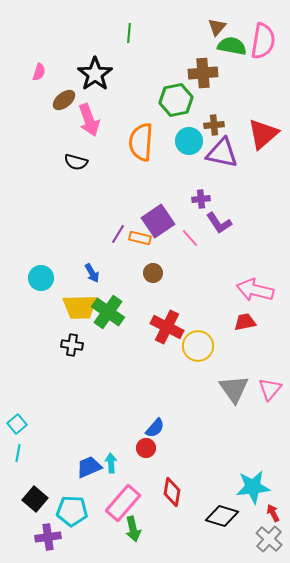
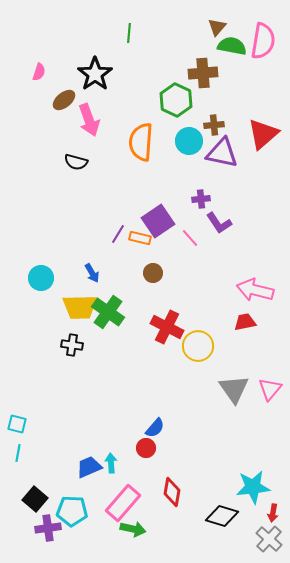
green hexagon at (176, 100): rotated 24 degrees counterclockwise
cyan square at (17, 424): rotated 36 degrees counterclockwise
red arrow at (273, 513): rotated 144 degrees counterclockwise
green arrow at (133, 529): rotated 65 degrees counterclockwise
purple cross at (48, 537): moved 9 px up
